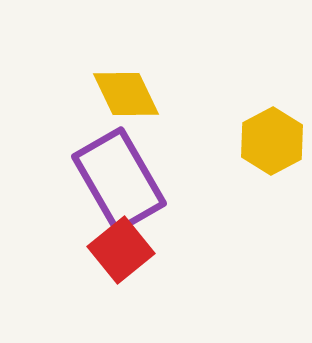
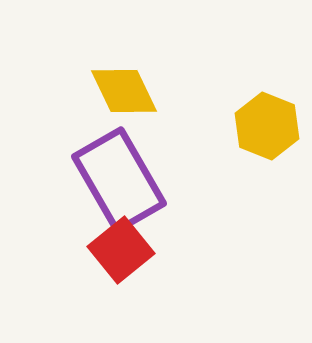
yellow diamond: moved 2 px left, 3 px up
yellow hexagon: moved 5 px left, 15 px up; rotated 10 degrees counterclockwise
